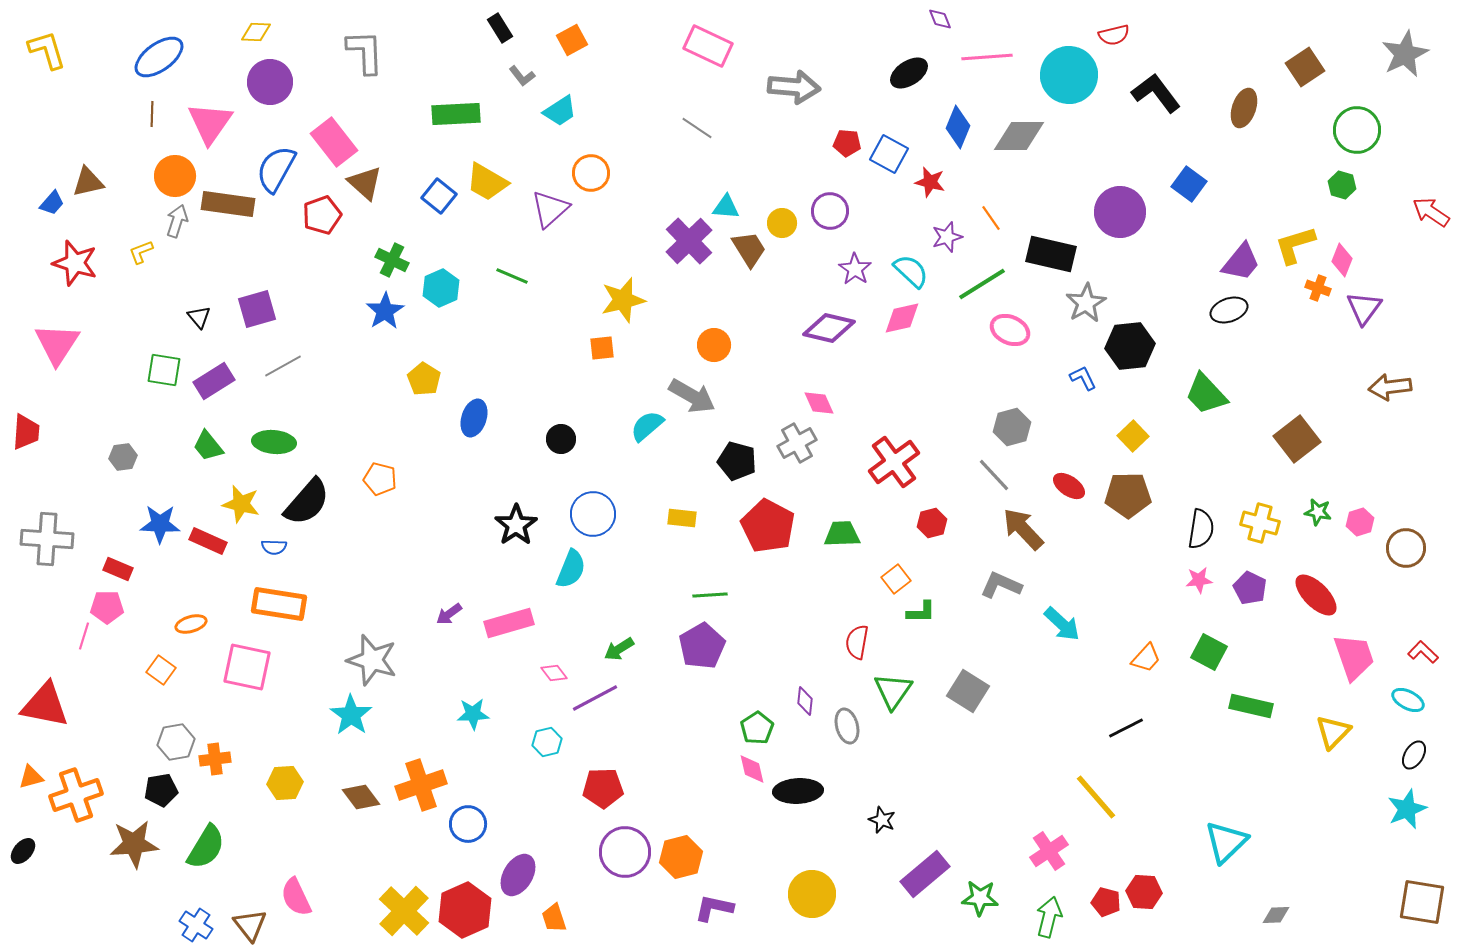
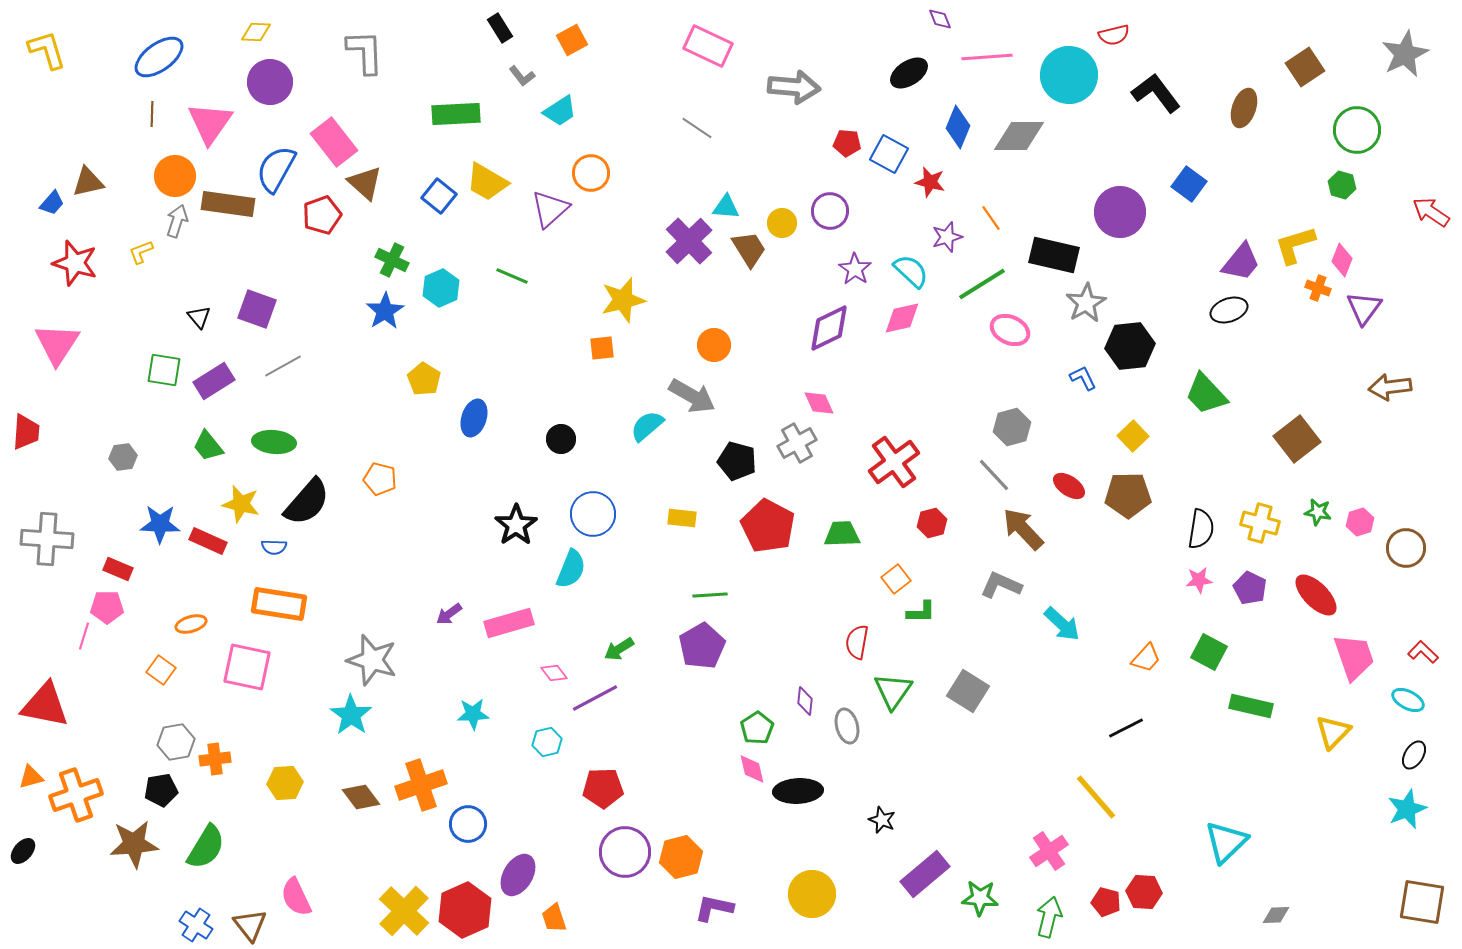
black rectangle at (1051, 254): moved 3 px right, 1 px down
purple square at (257, 309): rotated 36 degrees clockwise
purple diamond at (829, 328): rotated 39 degrees counterclockwise
